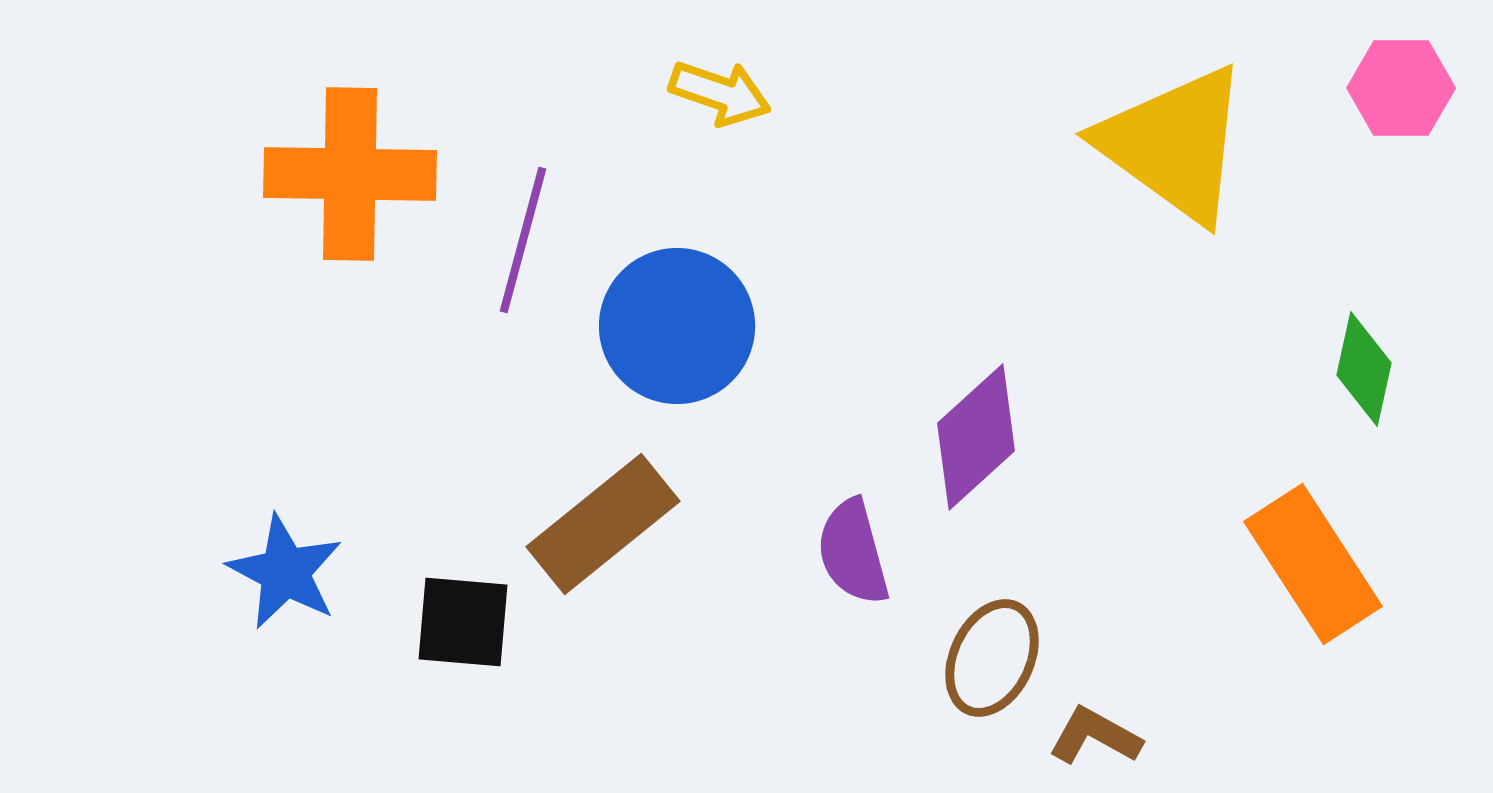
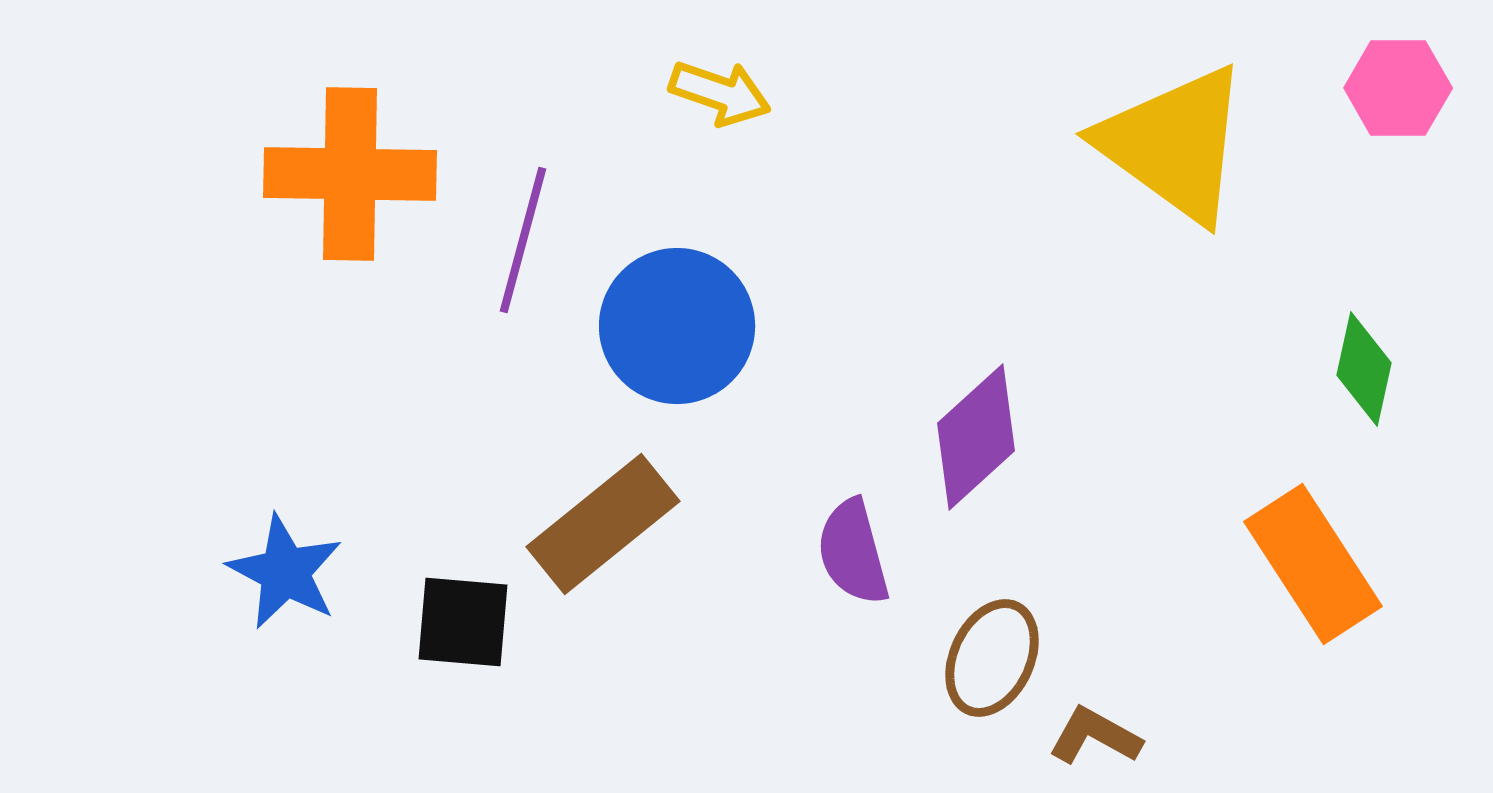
pink hexagon: moved 3 px left
